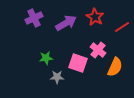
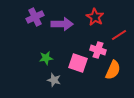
purple cross: moved 1 px right, 1 px up
purple arrow: moved 4 px left, 1 px down; rotated 30 degrees clockwise
red line: moved 3 px left, 8 px down
pink cross: rotated 21 degrees counterclockwise
orange semicircle: moved 2 px left, 3 px down
gray star: moved 3 px left, 3 px down; rotated 16 degrees clockwise
